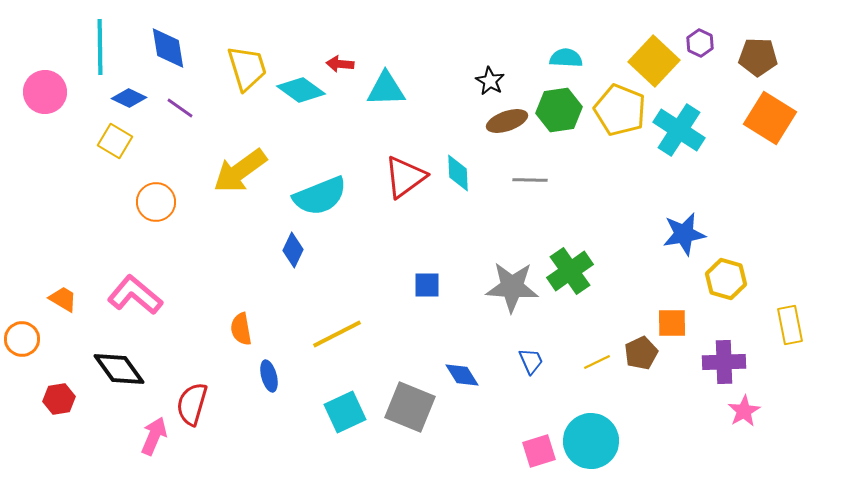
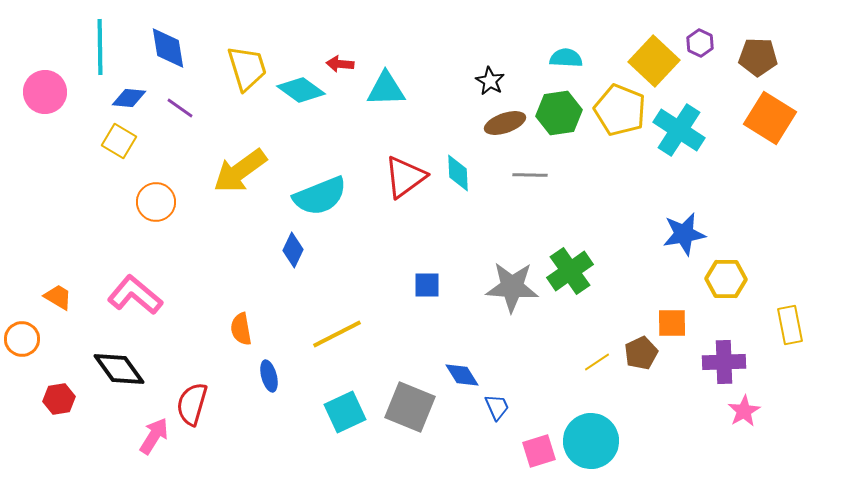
blue diamond at (129, 98): rotated 20 degrees counterclockwise
green hexagon at (559, 110): moved 3 px down
brown ellipse at (507, 121): moved 2 px left, 2 px down
yellow square at (115, 141): moved 4 px right
gray line at (530, 180): moved 5 px up
yellow hexagon at (726, 279): rotated 15 degrees counterclockwise
orange trapezoid at (63, 299): moved 5 px left, 2 px up
blue trapezoid at (531, 361): moved 34 px left, 46 px down
yellow line at (597, 362): rotated 8 degrees counterclockwise
pink arrow at (154, 436): rotated 9 degrees clockwise
